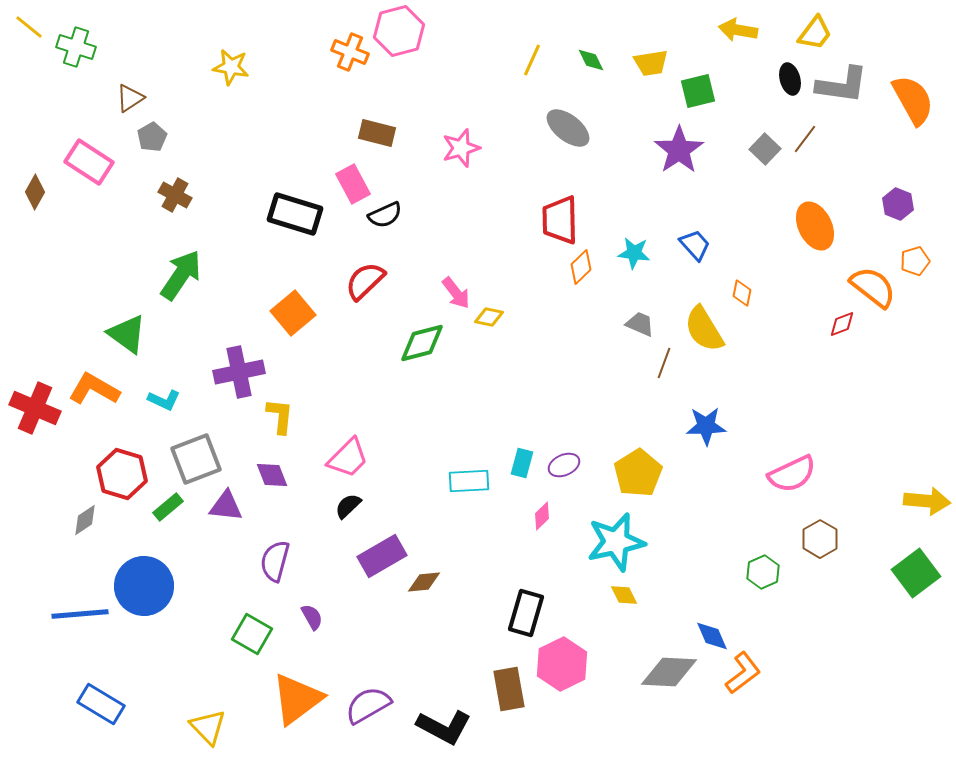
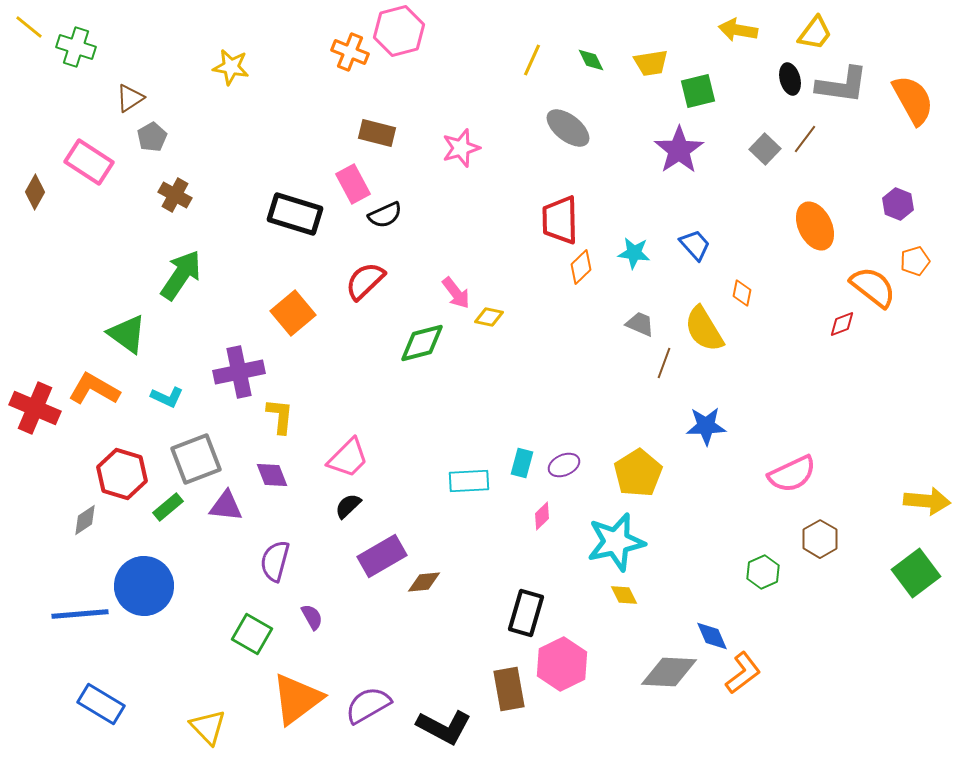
cyan L-shape at (164, 400): moved 3 px right, 3 px up
